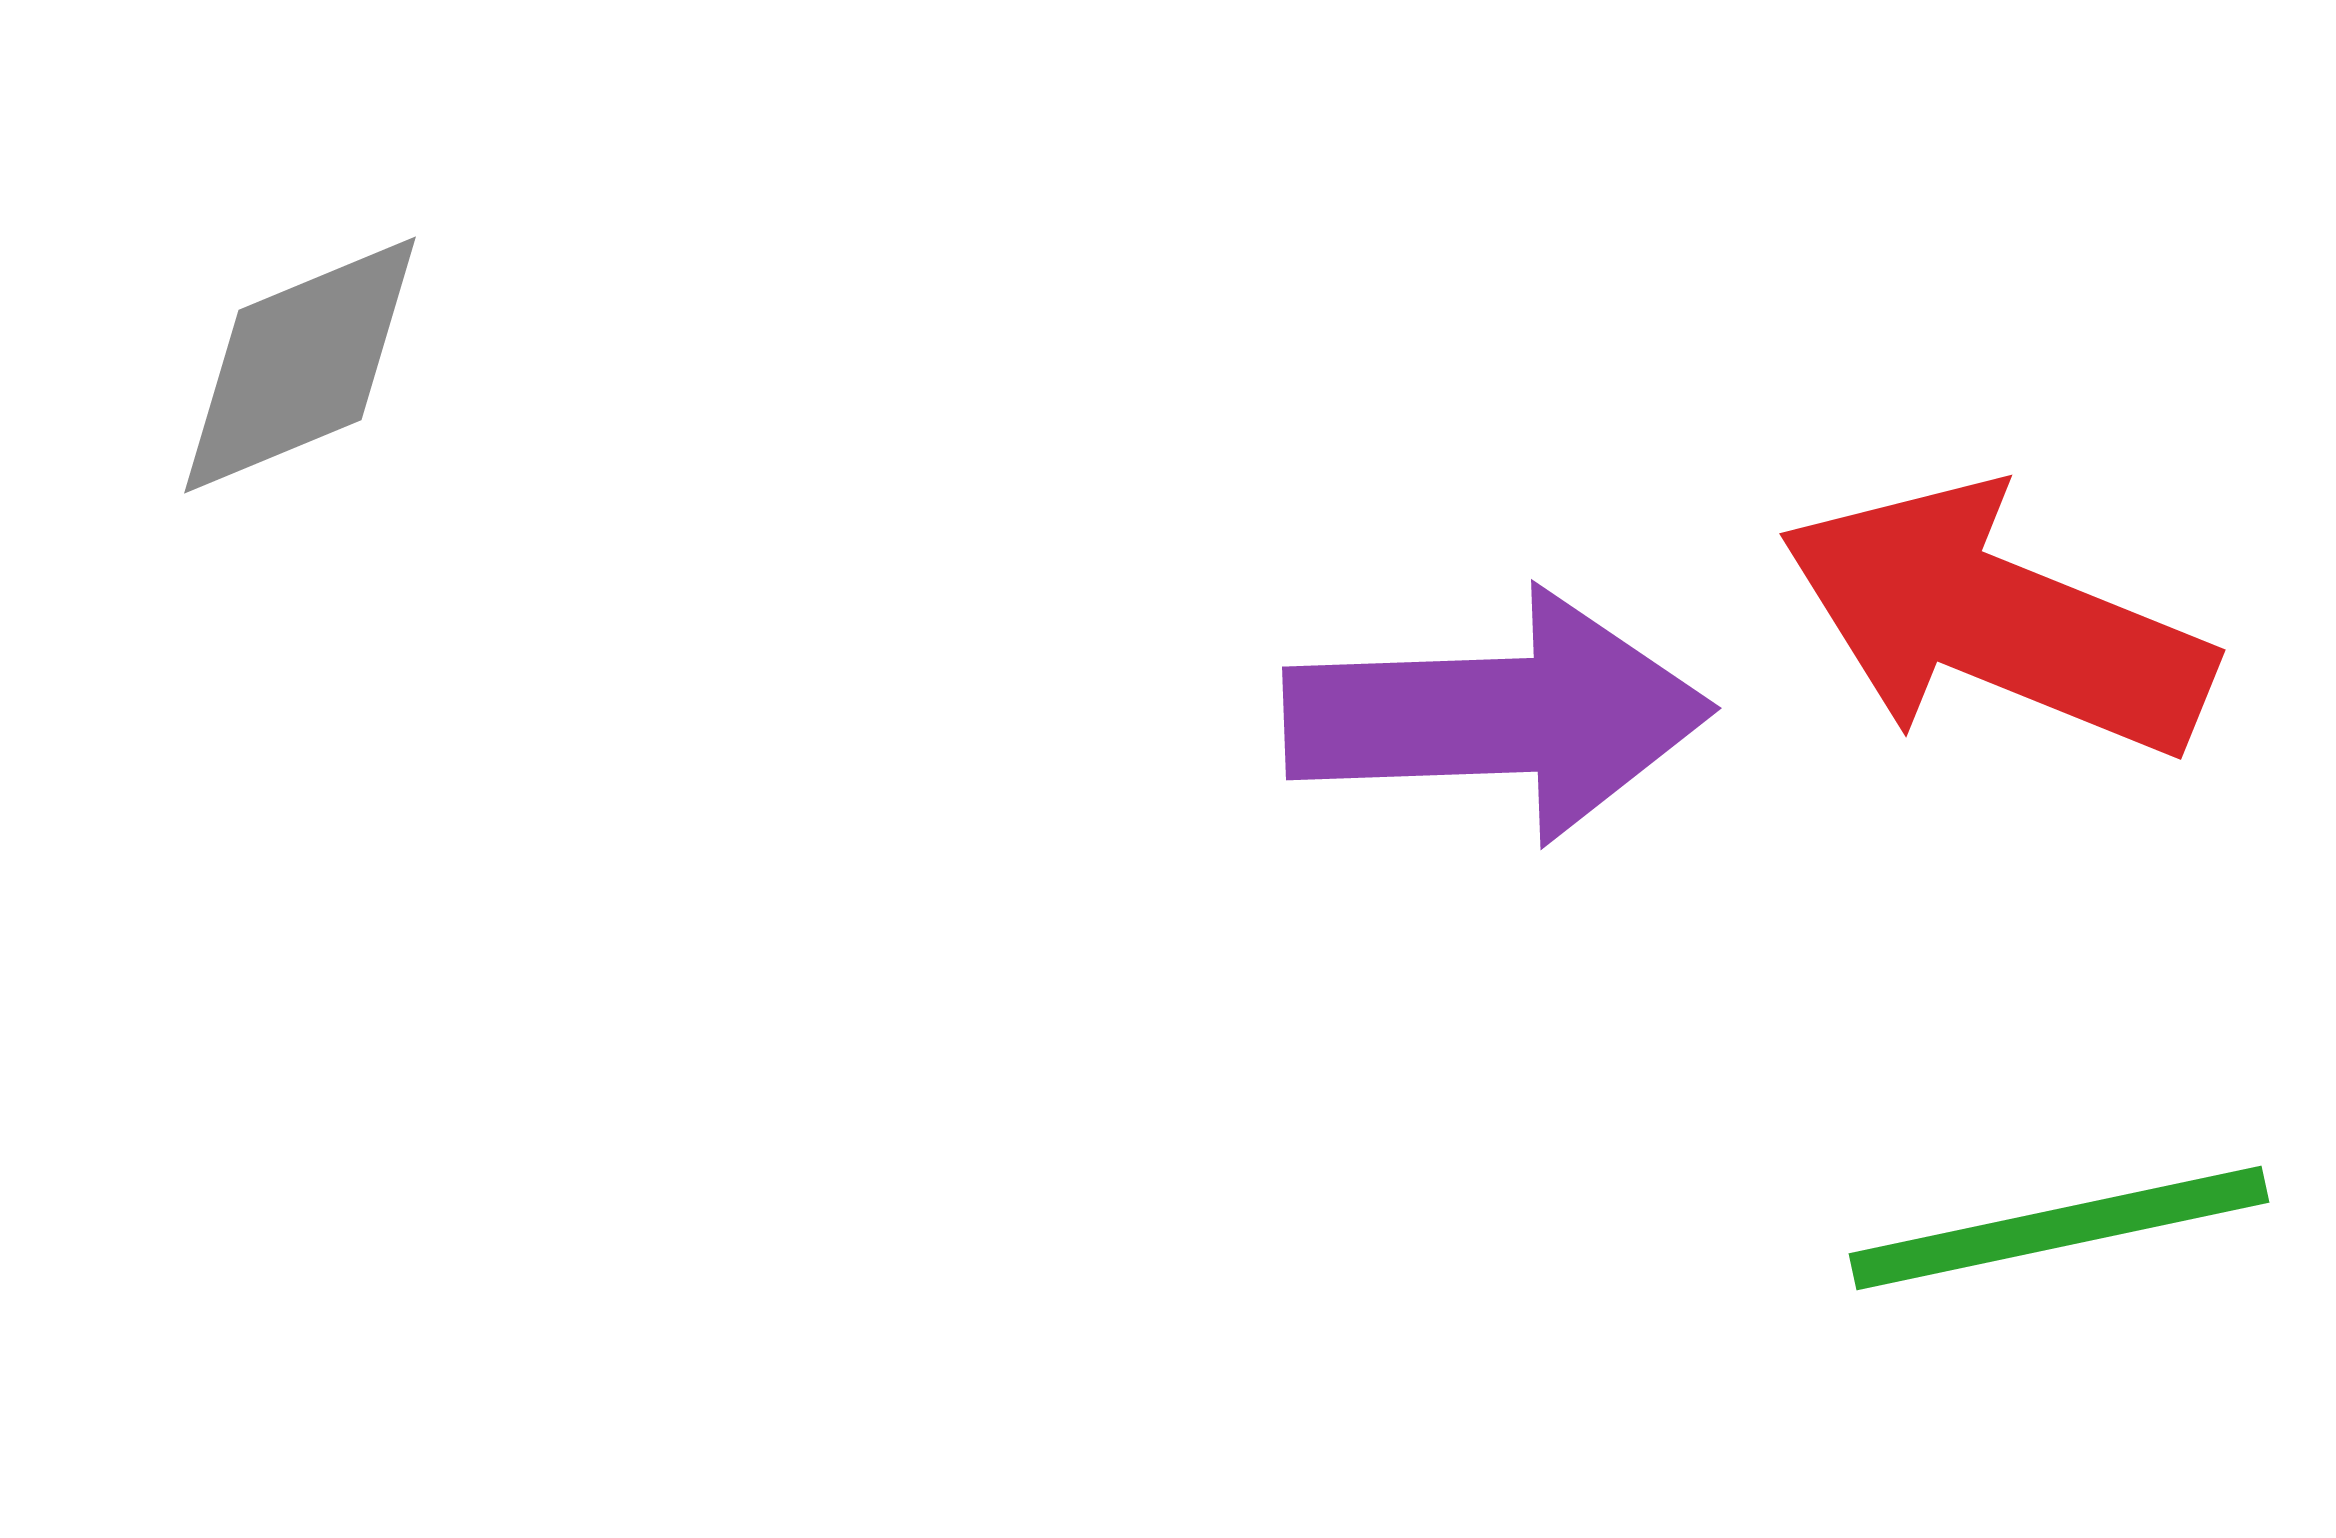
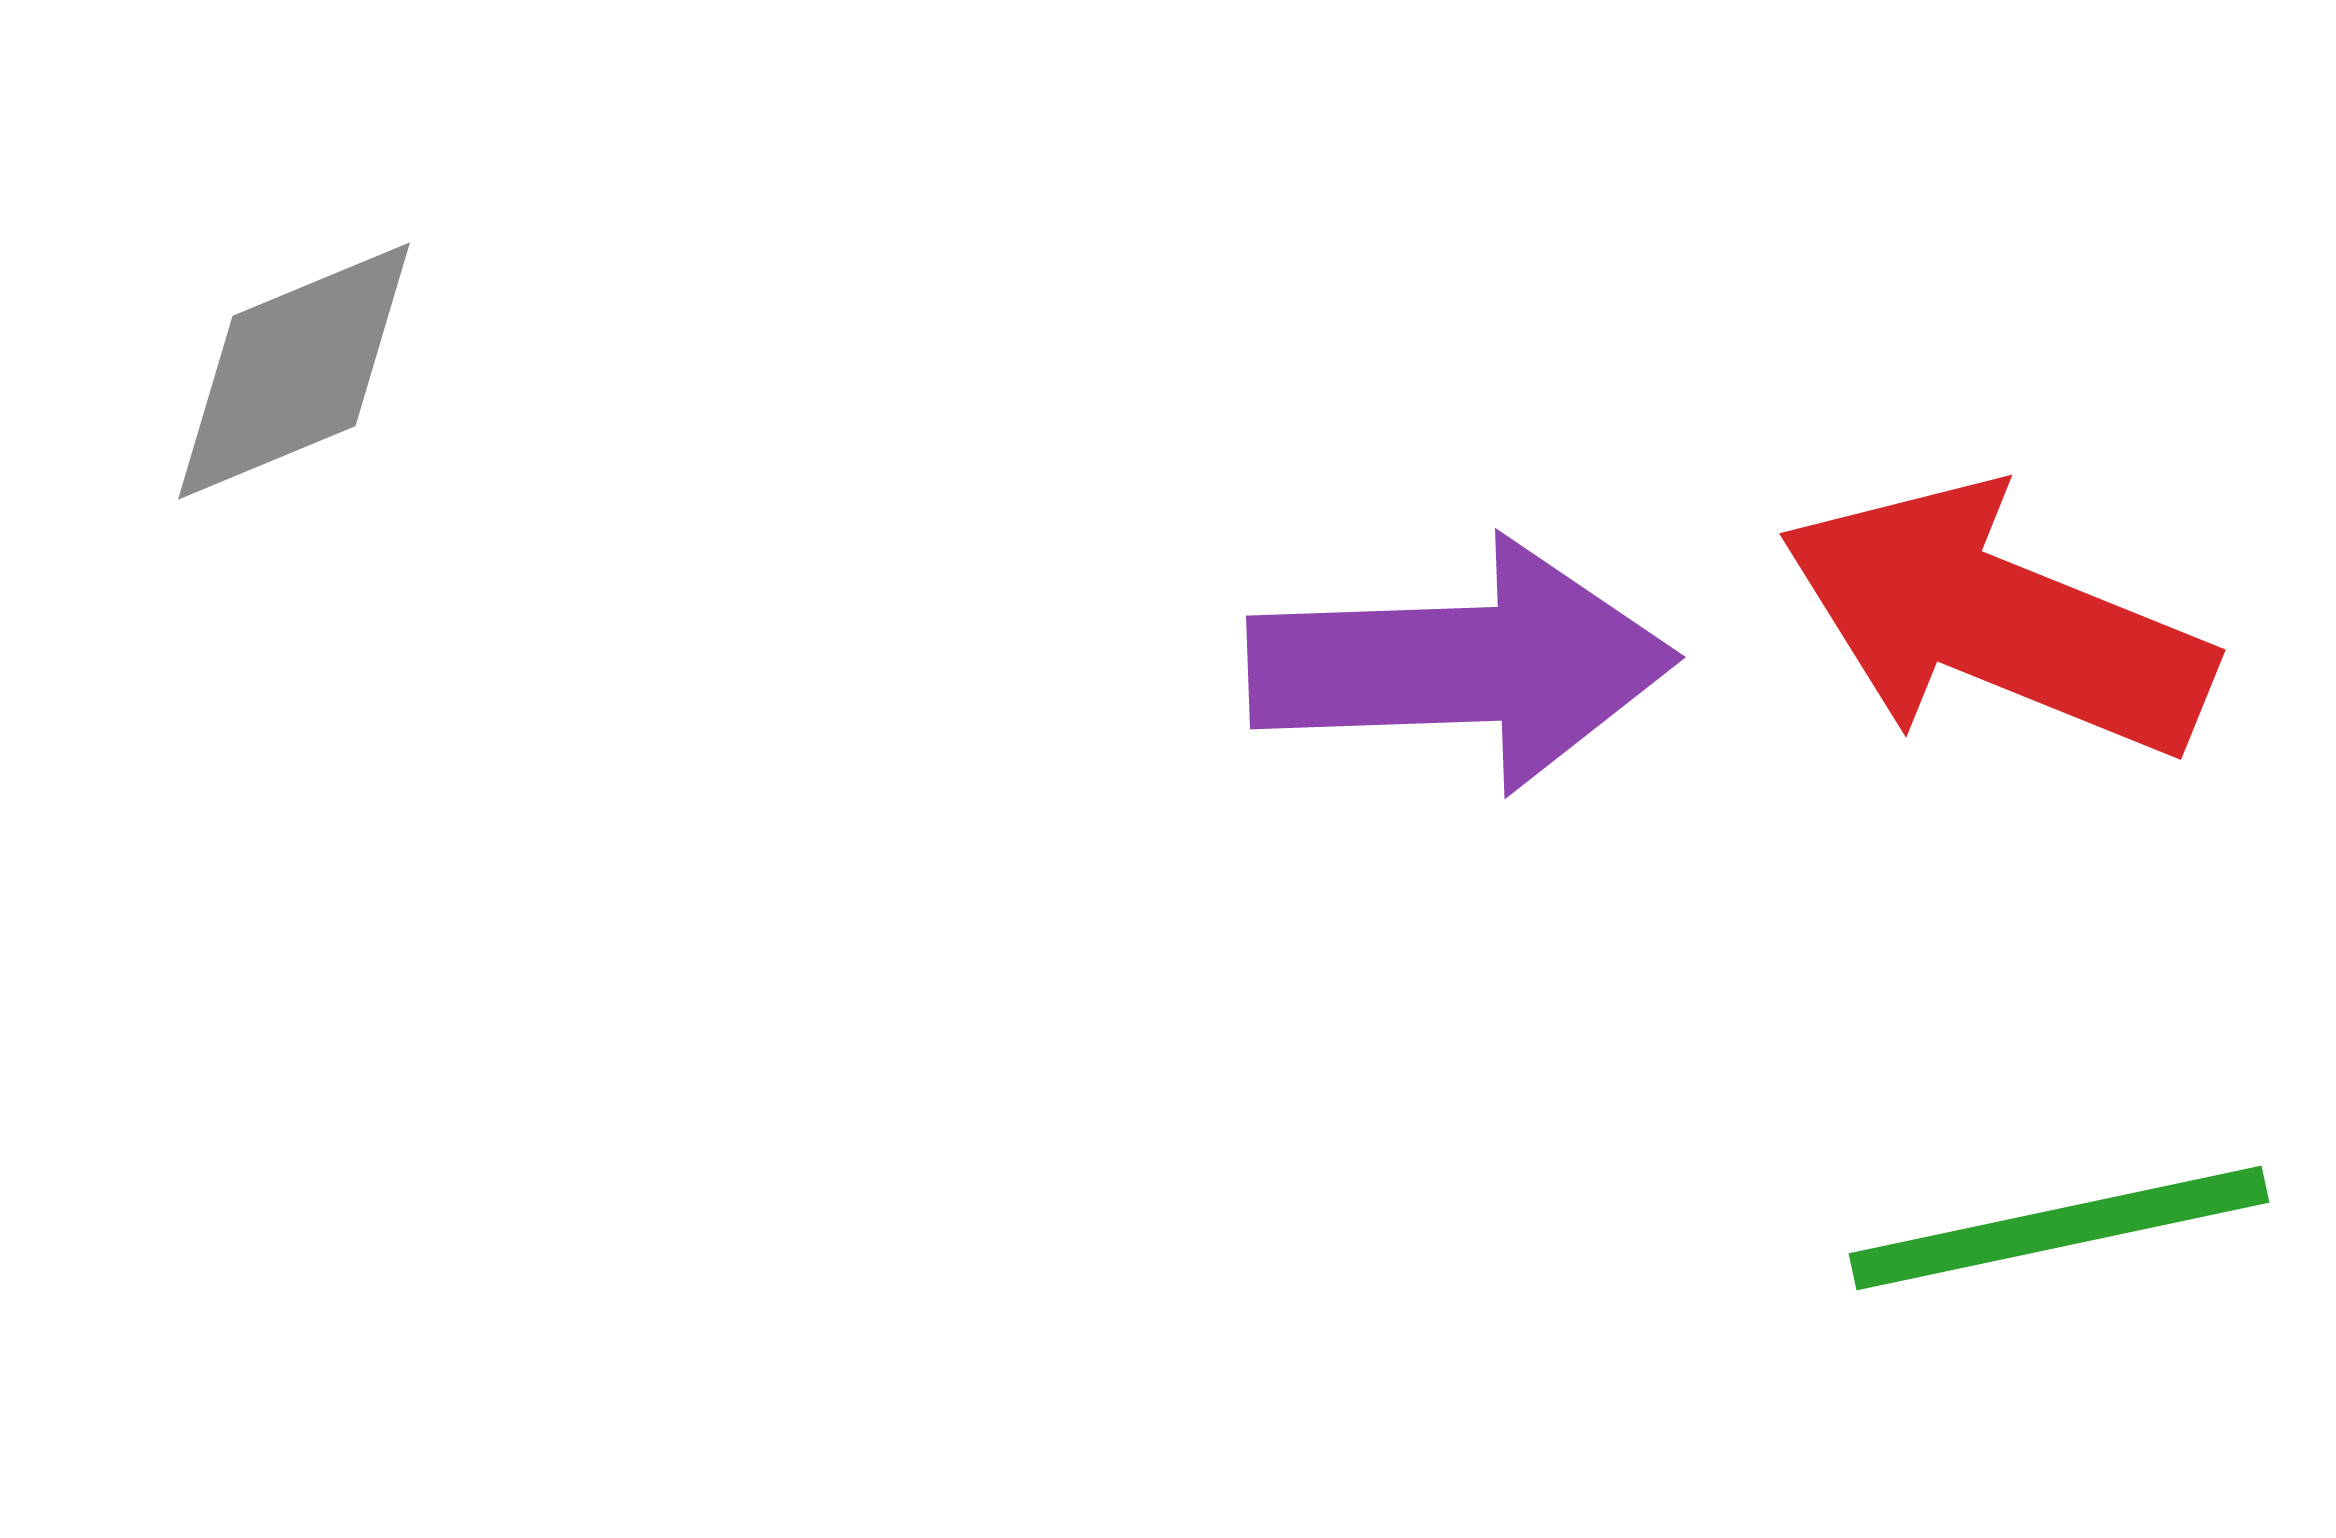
gray diamond: moved 6 px left, 6 px down
purple arrow: moved 36 px left, 51 px up
